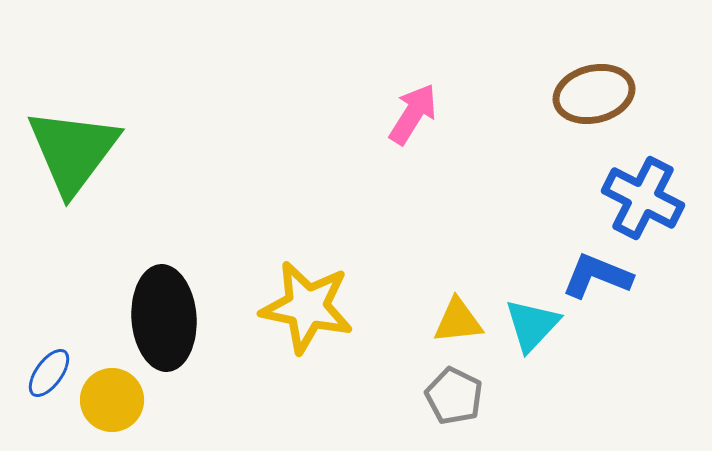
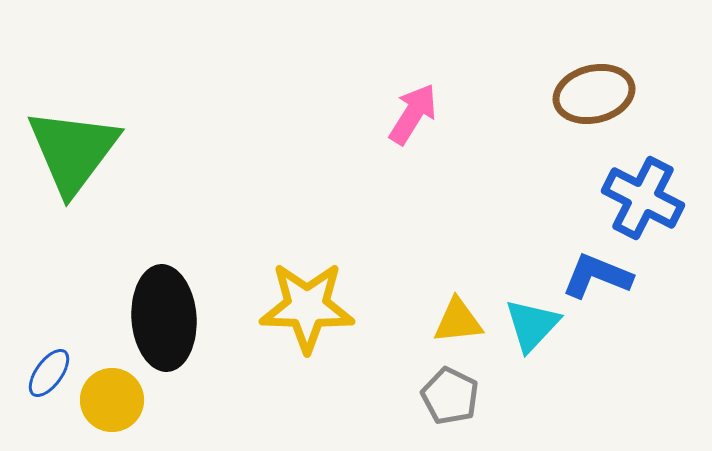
yellow star: rotated 10 degrees counterclockwise
gray pentagon: moved 4 px left
